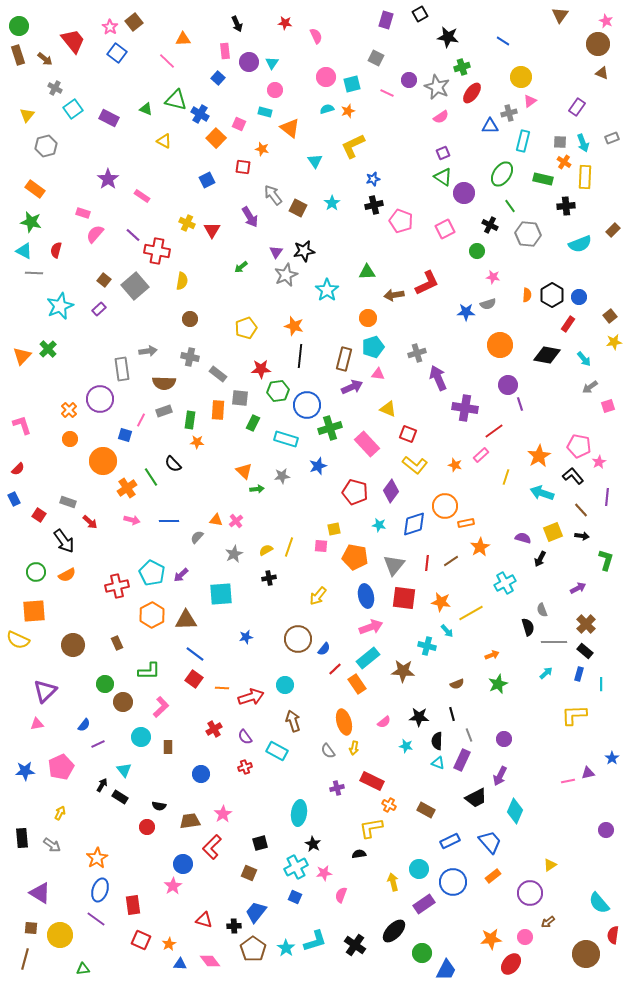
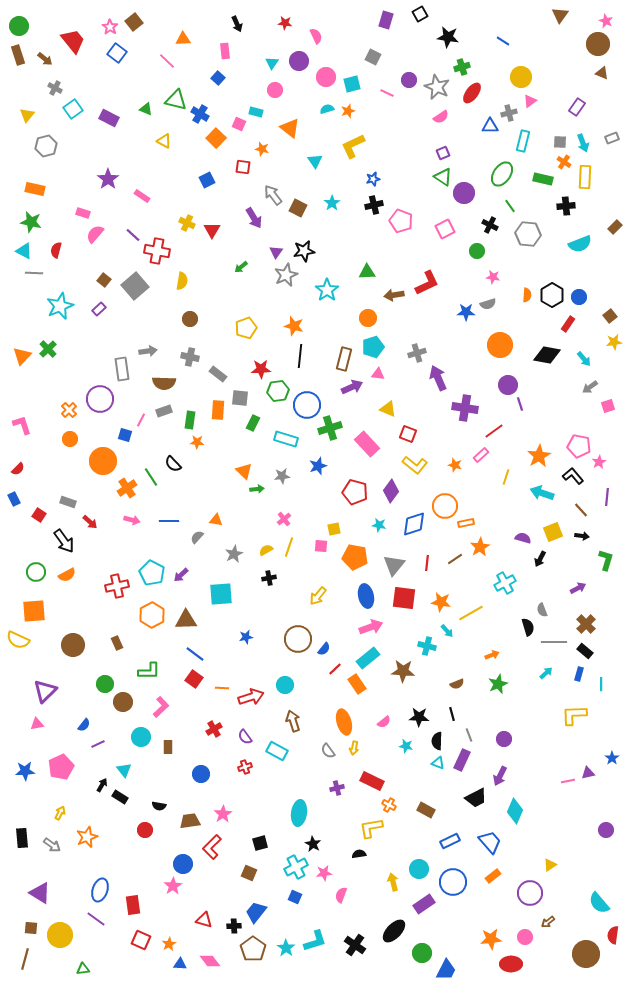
gray square at (376, 58): moved 3 px left, 1 px up
purple circle at (249, 62): moved 50 px right, 1 px up
cyan rectangle at (265, 112): moved 9 px left
orange rectangle at (35, 189): rotated 24 degrees counterclockwise
purple arrow at (250, 217): moved 4 px right, 1 px down
brown rectangle at (613, 230): moved 2 px right, 3 px up
pink cross at (236, 521): moved 48 px right, 2 px up
brown line at (451, 561): moved 4 px right, 2 px up
red circle at (147, 827): moved 2 px left, 3 px down
orange star at (97, 858): moved 10 px left, 21 px up; rotated 10 degrees clockwise
red ellipse at (511, 964): rotated 50 degrees clockwise
